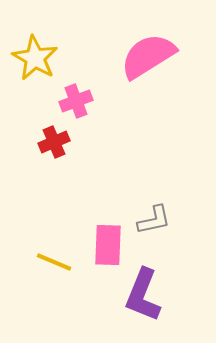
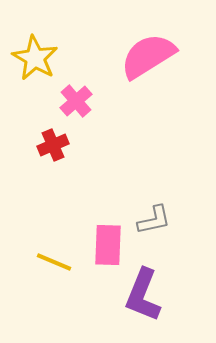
pink cross: rotated 20 degrees counterclockwise
red cross: moved 1 px left, 3 px down
